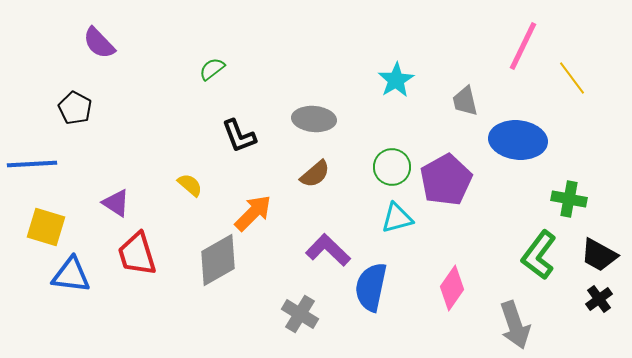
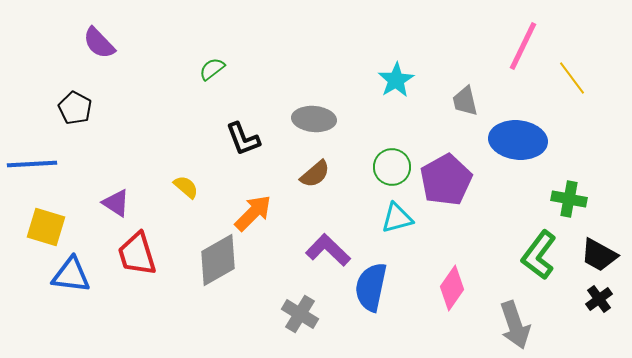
black L-shape: moved 4 px right, 3 px down
yellow semicircle: moved 4 px left, 2 px down
